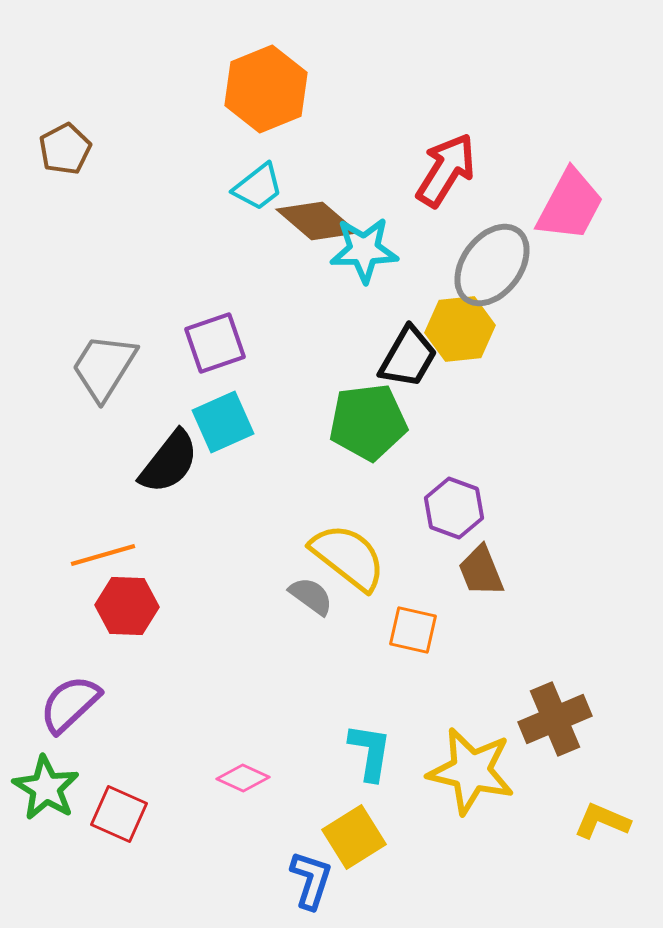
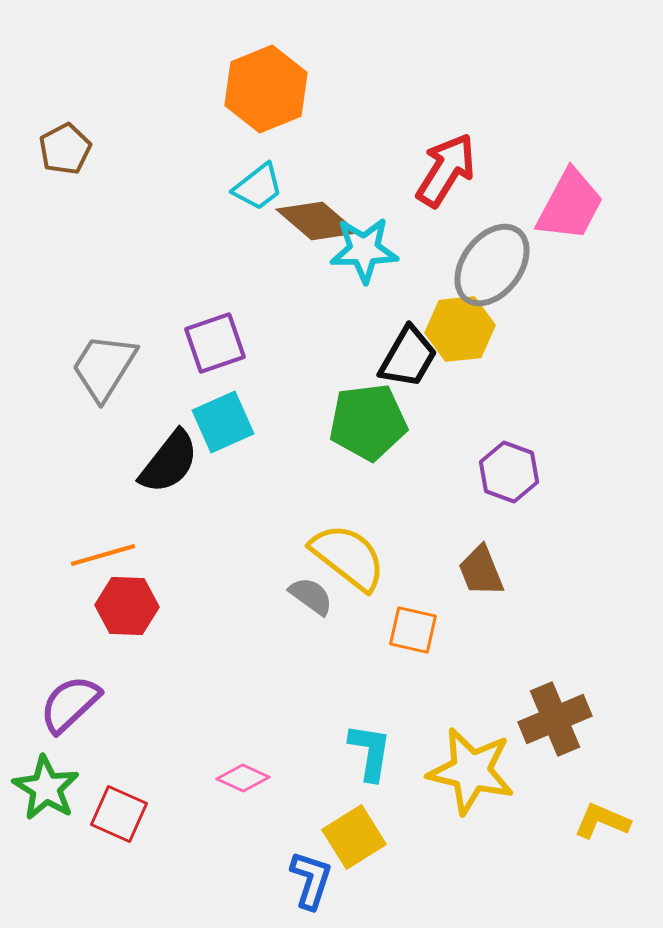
purple hexagon: moved 55 px right, 36 px up
